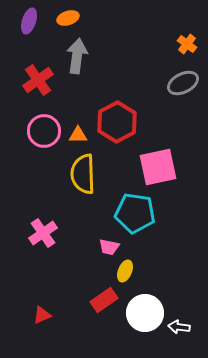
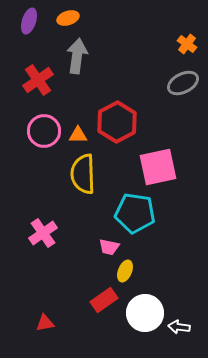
red triangle: moved 3 px right, 8 px down; rotated 12 degrees clockwise
